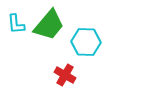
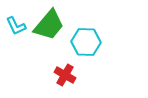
cyan L-shape: moved 2 px down; rotated 20 degrees counterclockwise
